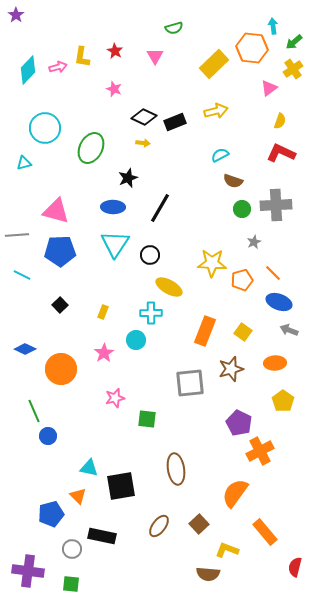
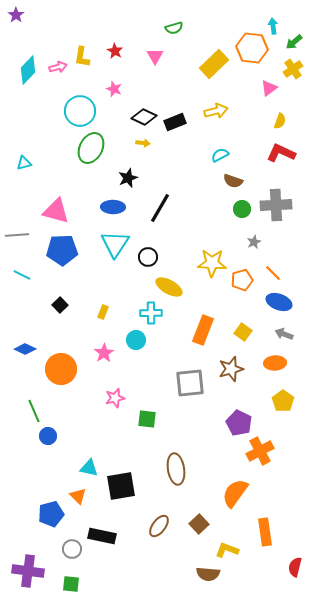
cyan circle at (45, 128): moved 35 px right, 17 px up
blue pentagon at (60, 251): moved 2 px right, 1 px up
black circle at (150, 255): moved 2 px left, 2 px down
gray arrow at (289, 330): moved 5 px left, 4 px down
orange rectangle at (205, 331): moved 2 px left, 1 px up
orange rectangle at (265, 532): rotated 32 degrees clockwise
